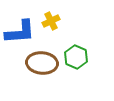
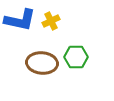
blue L-shape: moved 12 px up; rotated 16 degrees clockwise
green hexagon: rotated 25 degrees counterclockwise
